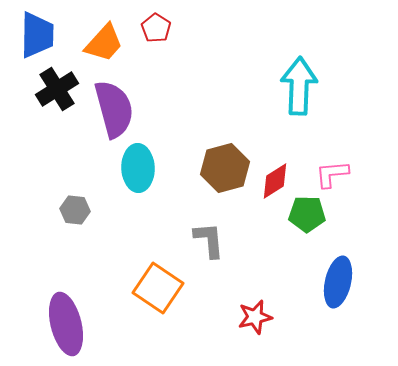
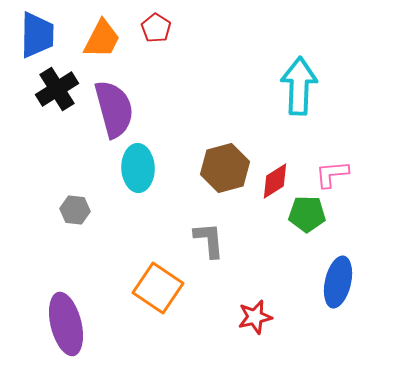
orange trapezoid: moved 2 px left, 4 px up; rotated 15 degrees counterclockwise
